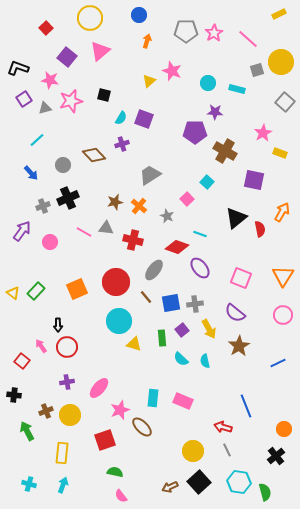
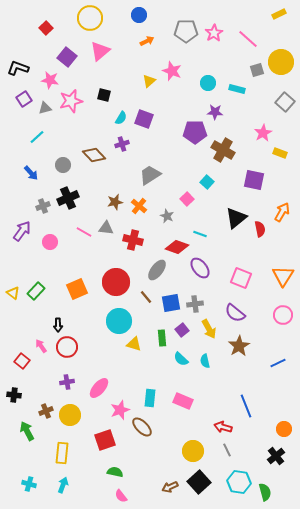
orange arrow at (147, 41): rotated 48 degrees clockwise
cyan line at (37, 140): moved 3 px up
brown cross at (225, 151): moved 2 px left, 1 px up
gray ellipse at (154, 270): moved 3 px right
cyan rectangle at (153, 398): moved 3 px left
